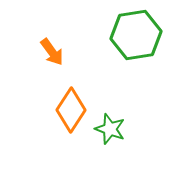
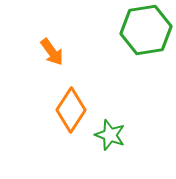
green hexagon: moved 10 px right, 5 px up
green star: moved 6 px down
